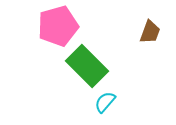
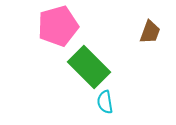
green rectangle: moved 2 px right, 1 px down
cyan semicircle: rotated 50 degrees counterclockwise
